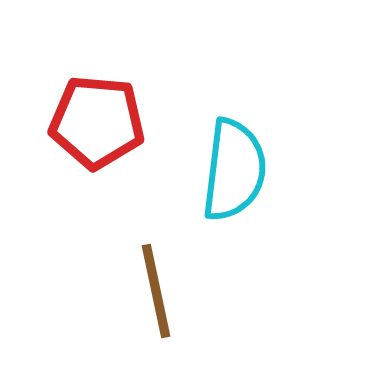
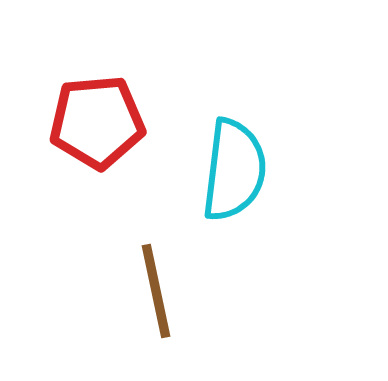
red pentagon: rotated 10 degrees counterclockwise
